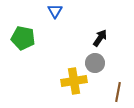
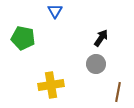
black arrow: moved 1 px right
gray circle: moved 1 px right, 1 px down
yellow cross: moved 23 px left, 4 px down
